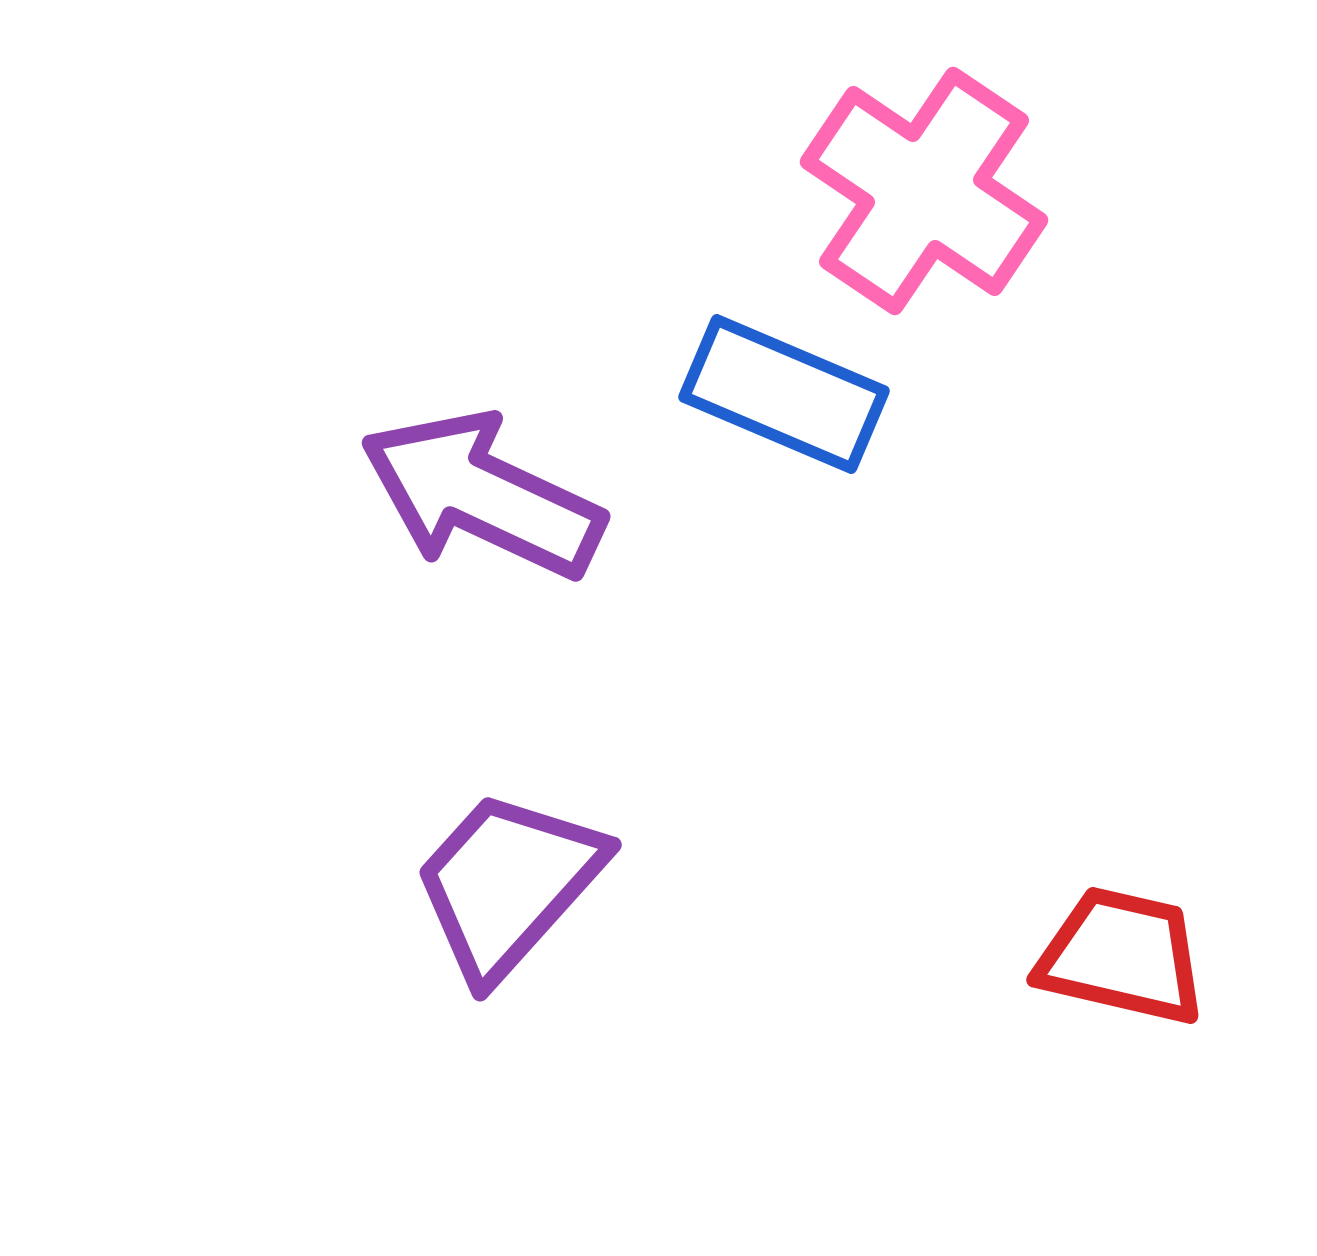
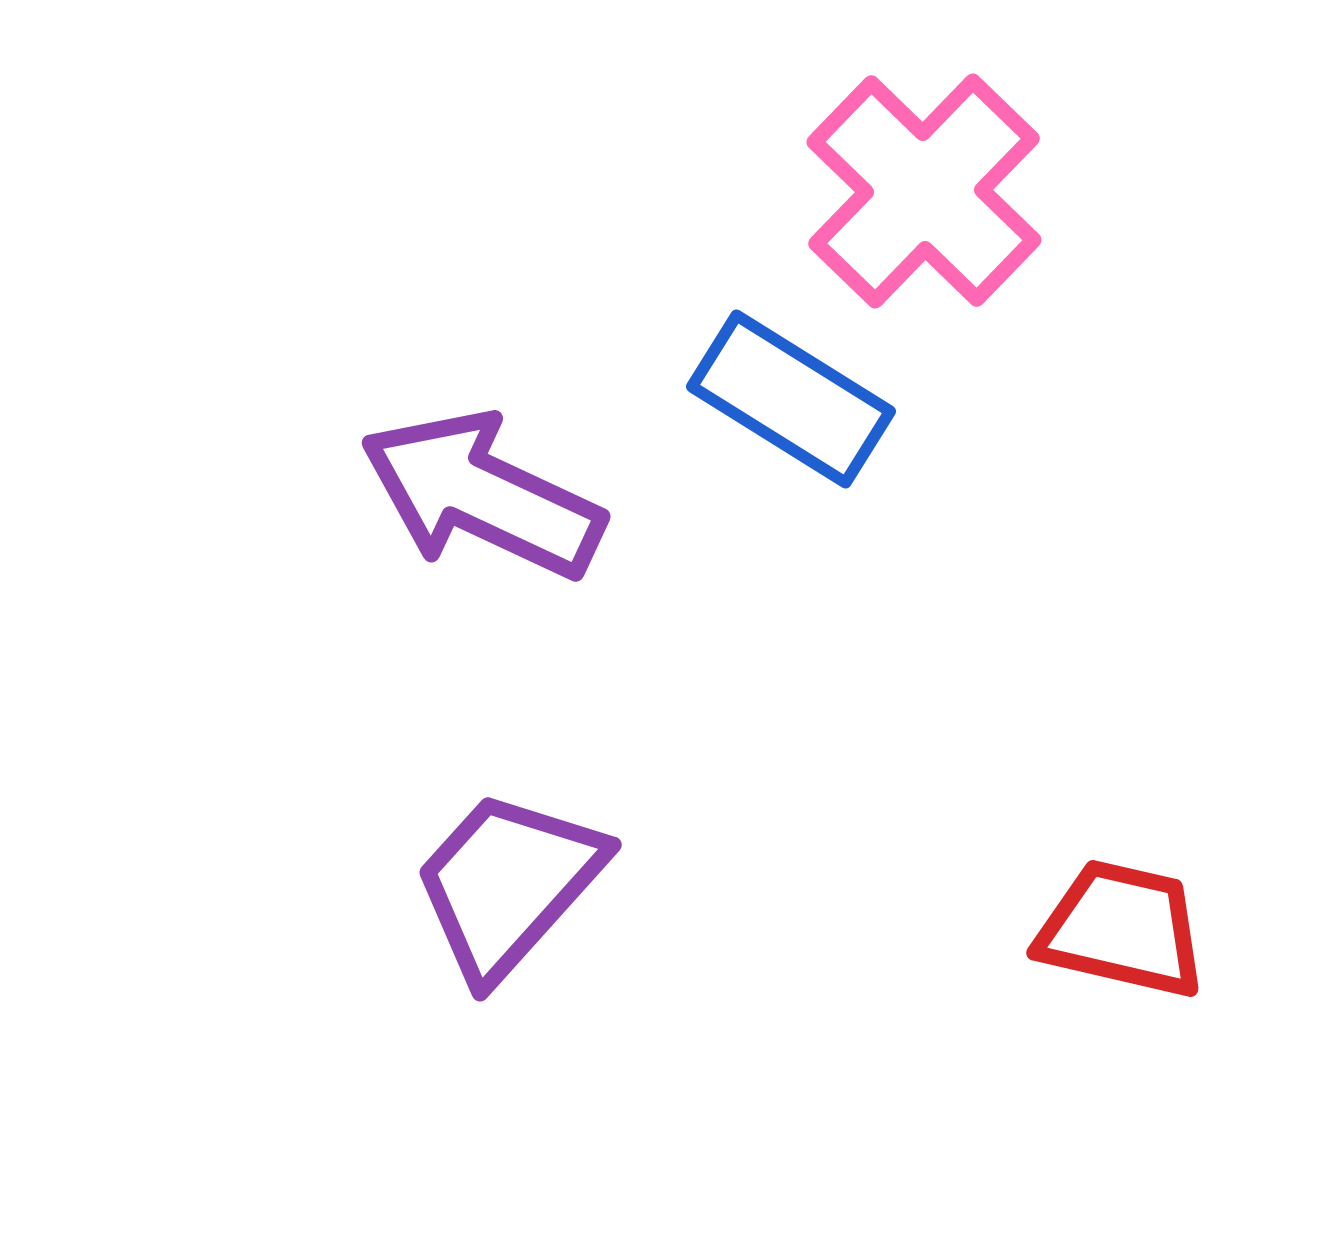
pink cross: rotated 10 degrees clockwise
blue rectangle: moved 7 px right, 5 px down; rotated 9 degrees clockwise
red trapezoid: moved 27 px up
